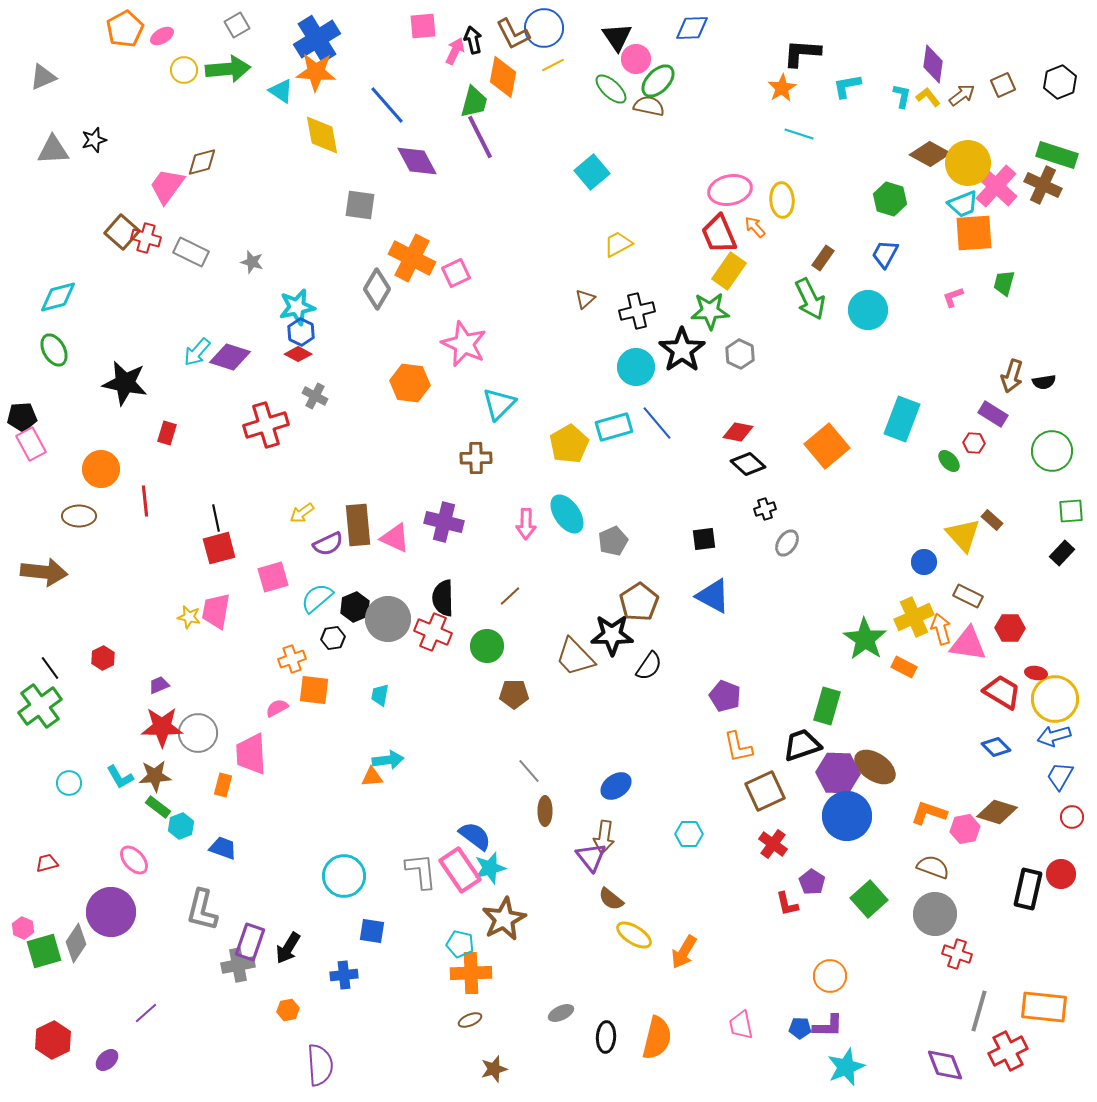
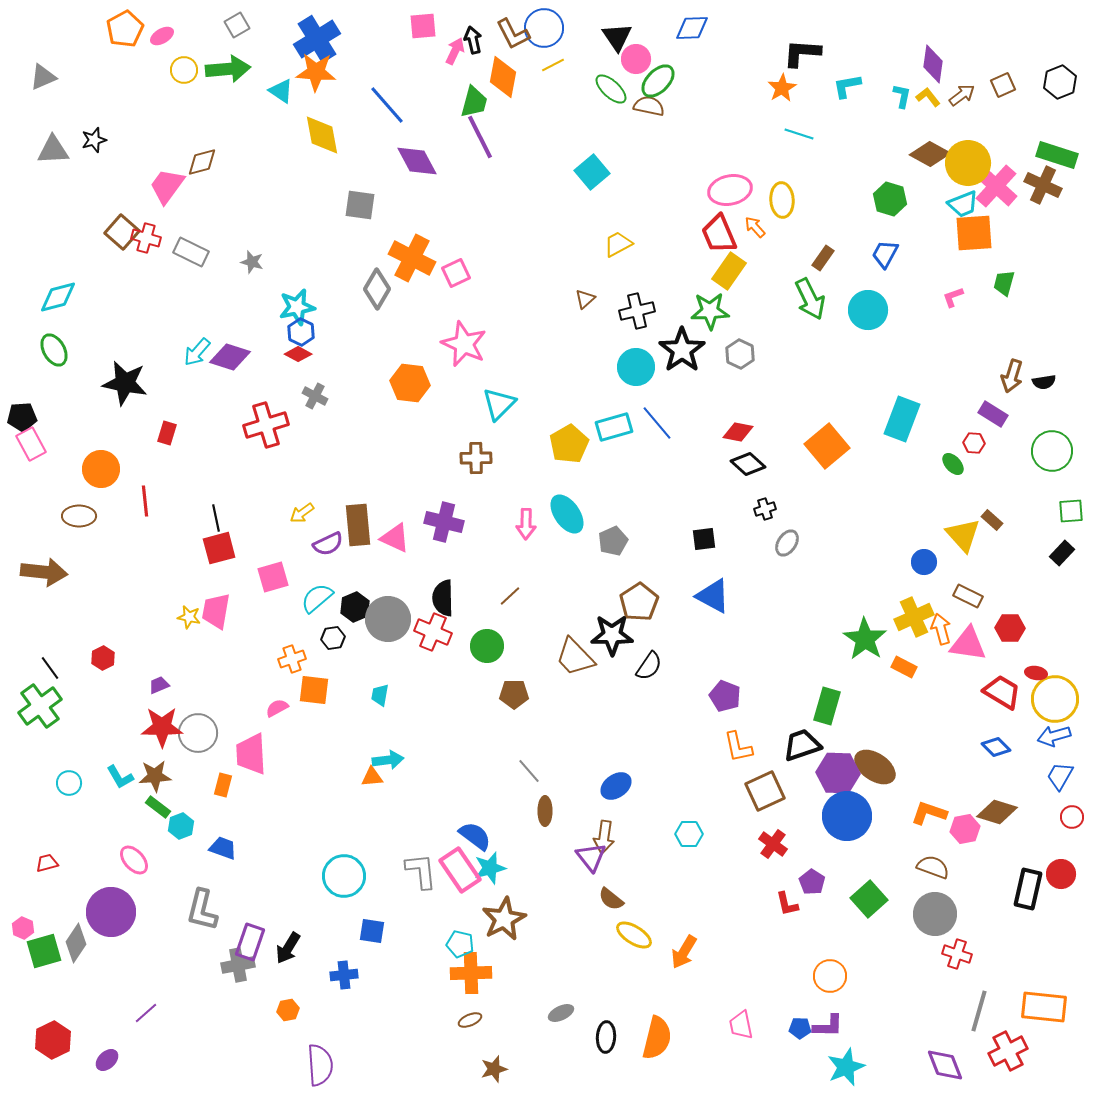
green ellipse at (949, 461): moved 4 px right, 3 px down
